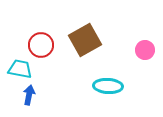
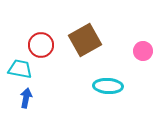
pink circle: moved 2 px left, 1 px down
blue arrow: moved 3 px left, 3 px down
